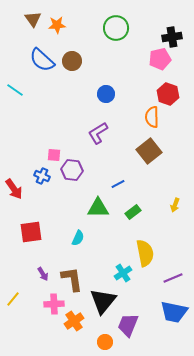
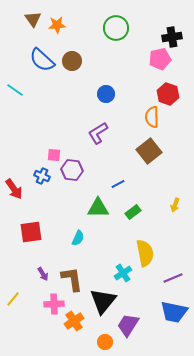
purple trapezoid: rotated 10 degrees clockwise
